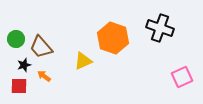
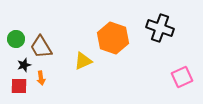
brown trapezoid: rotated 10 degrees clockwise
orange arrow: moved 3 px left, 2 px down; rotated 136 degrees counterclockwise
